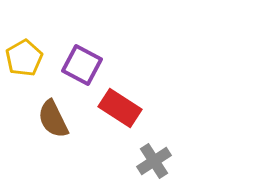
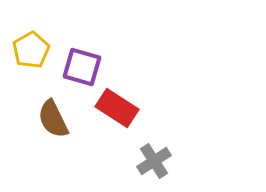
yellow pentagon: moved 7 px right, 8 px up
purple square: moved 2 px down; rotated 12 degrees counterclockwise
red rectangle: moved 3 px left
